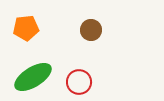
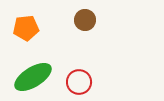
brown circle: moved 6 px left, 10 px up
